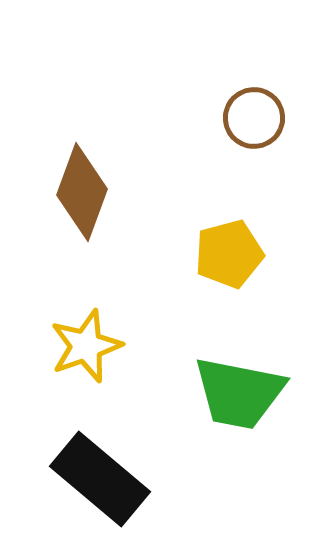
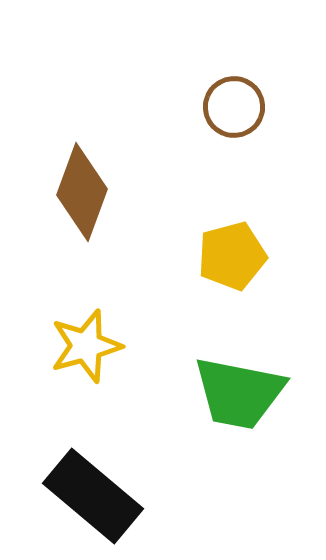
brown circle: moved 20 px left, 11 px up
yellow pentagon: moved 3 px right, 2 px down
yellow star: rotated 4 degrees clockwise
black rectangle: moved 7 px left, 17 px down
